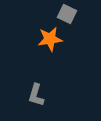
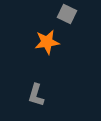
orange star: moved 3 px left, 3 px down
